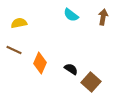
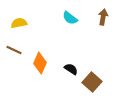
cyan semicircle: moved 1 px left, 3 px down
brown square: moved 1 px right
